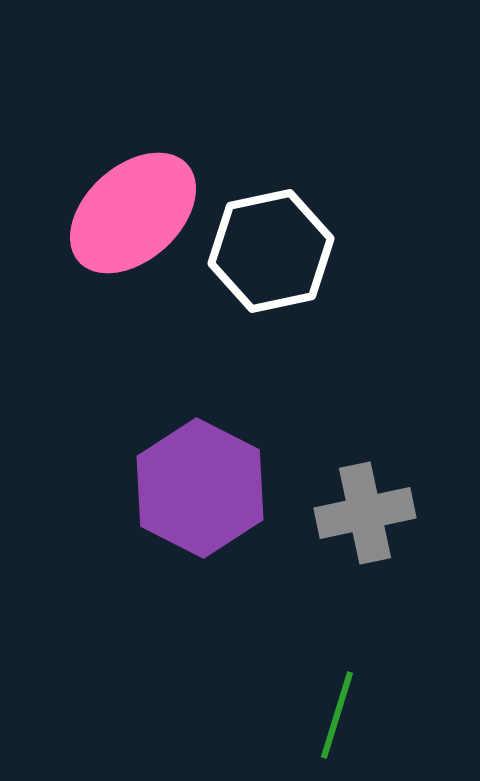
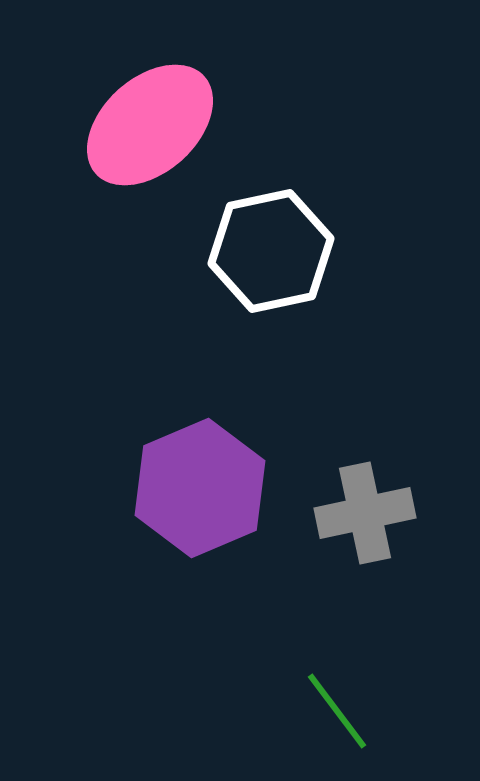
pink ellipse: moved 17 px right, 88 px up
purple hexagon: rotated 10 degrees clockwise
green line: moved 4 px up; rotated 54 degrees counterclockwise
